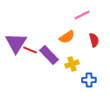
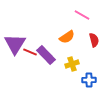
pink line: rotated 56 degrees clockwise
purple triangle: moved 1 px left, 1 px down
red line: moved 2 px down
purple rectangle: moved 3 px left
